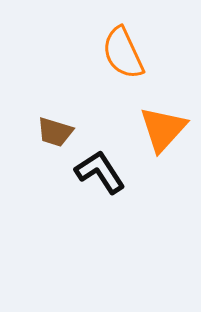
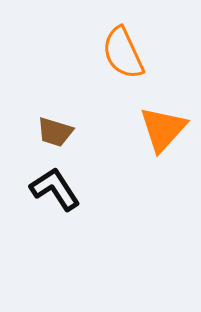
black L-shape: moved 45 px left, 17 px down
